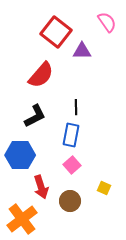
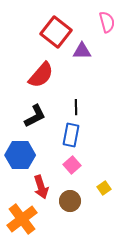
pink semicircle: rotated 20 degrees clockwise
yellow square: rotated 32 degrees clockwise
